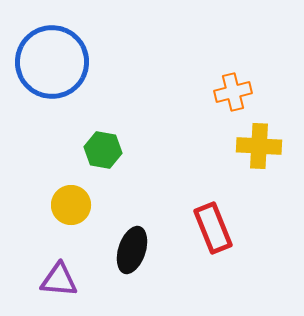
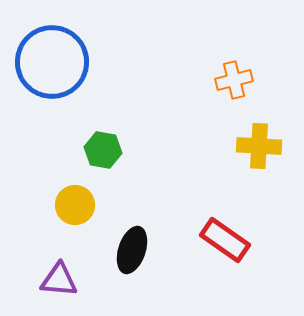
orange cross: moved 1 px right, 12 px up
yellow circle: moved 4 px right
red rectangle: moved 12 px right, 12 px down; rotated 33 degrees counterclockwise
